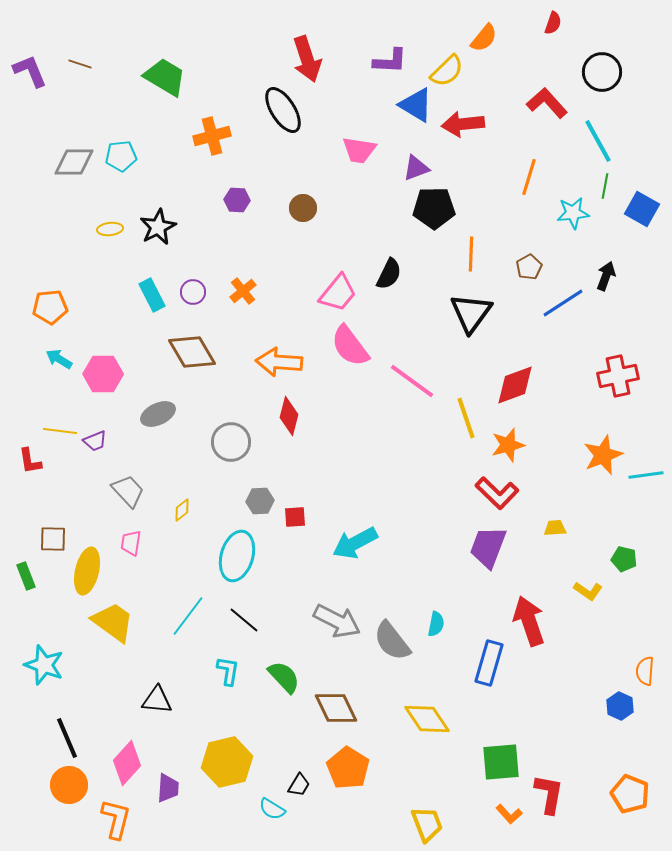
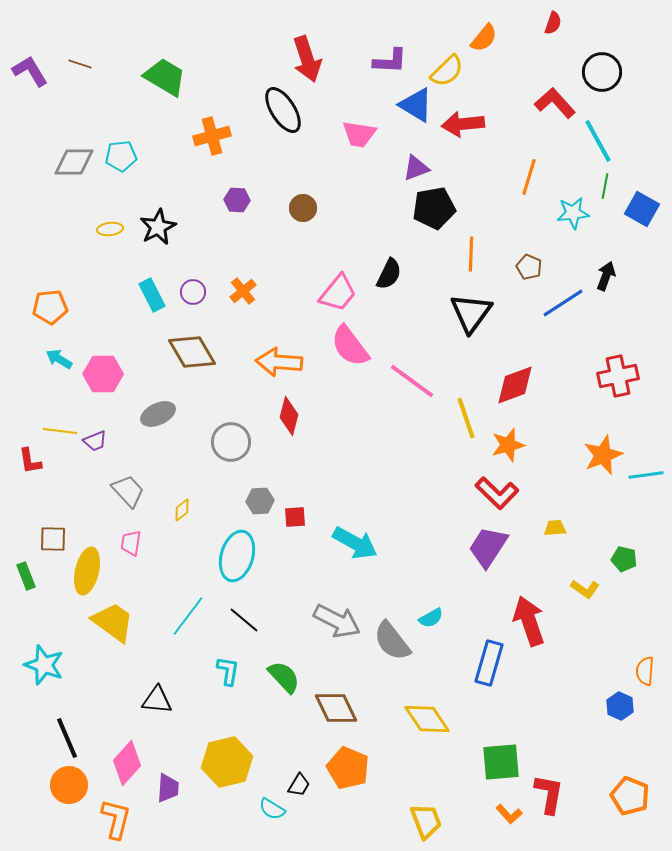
purple L-shape at (30, 71): rotated 9 degrees counterclockwise
red L-shape at (547, 103): moved 8 px right
pink trapezoid at (359, 150): moved 16 px up
black pentagon at (434, 208): rotated 9 degrees counterclockwise
brown pentagon at (529, 267): rotated 20 degrees counterclockwise
cyan arrow at (355, 543): rotated 123 degrees counterclockwise
purple trapezoid at (488, 547): rotated 12 degrees clockwise
yellow L-shape at (588, 591): moved 3 px left, 2 px up
cyan semicircle at (436, 624): moved 5 px left, 6 px up; rotated 50 degrees clockwise
orange pentagon at (348, 768): rotated 9 degrees counterclockwise
orange pentagon at (630, 794): moved 2 px down
yellow trapezoid at (427, 824): moved 1 px left, 3 px up
